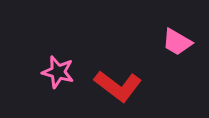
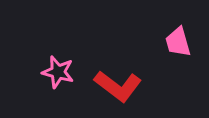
pink trapezoid: moved 1 px right; rotated 44 degrees clockwise
